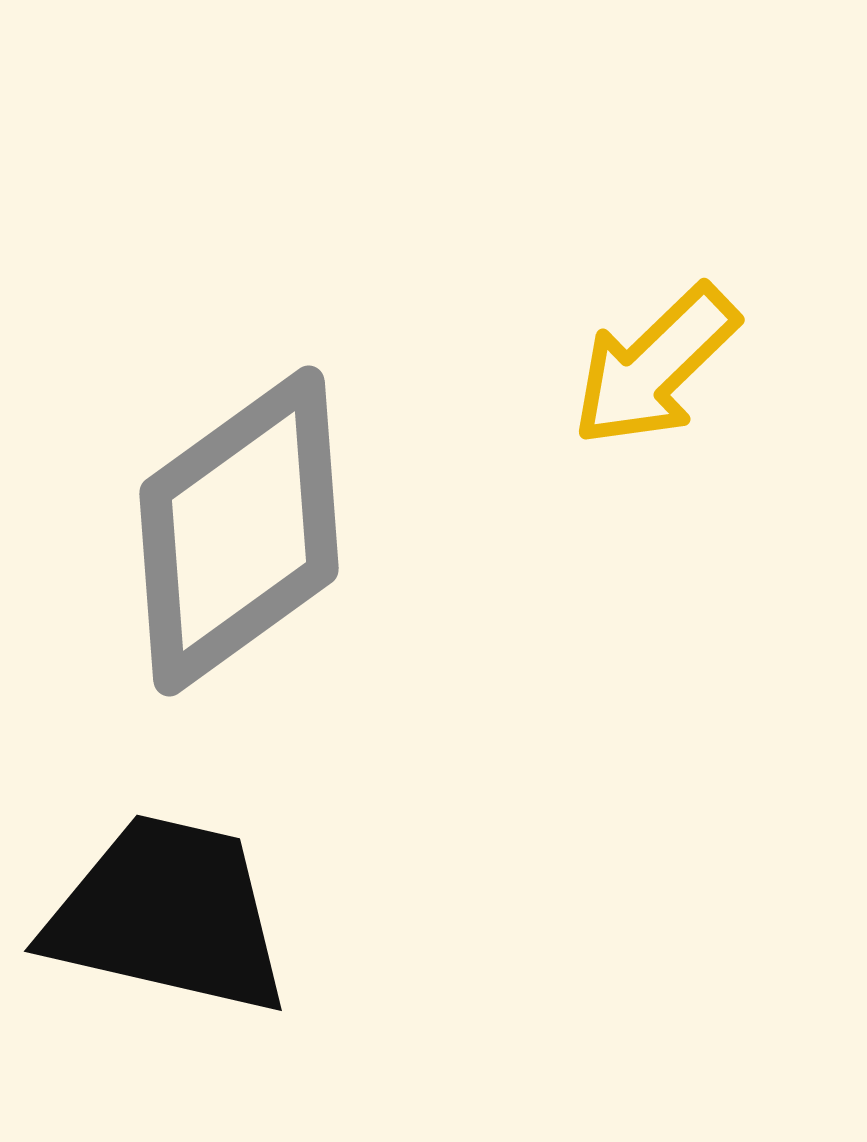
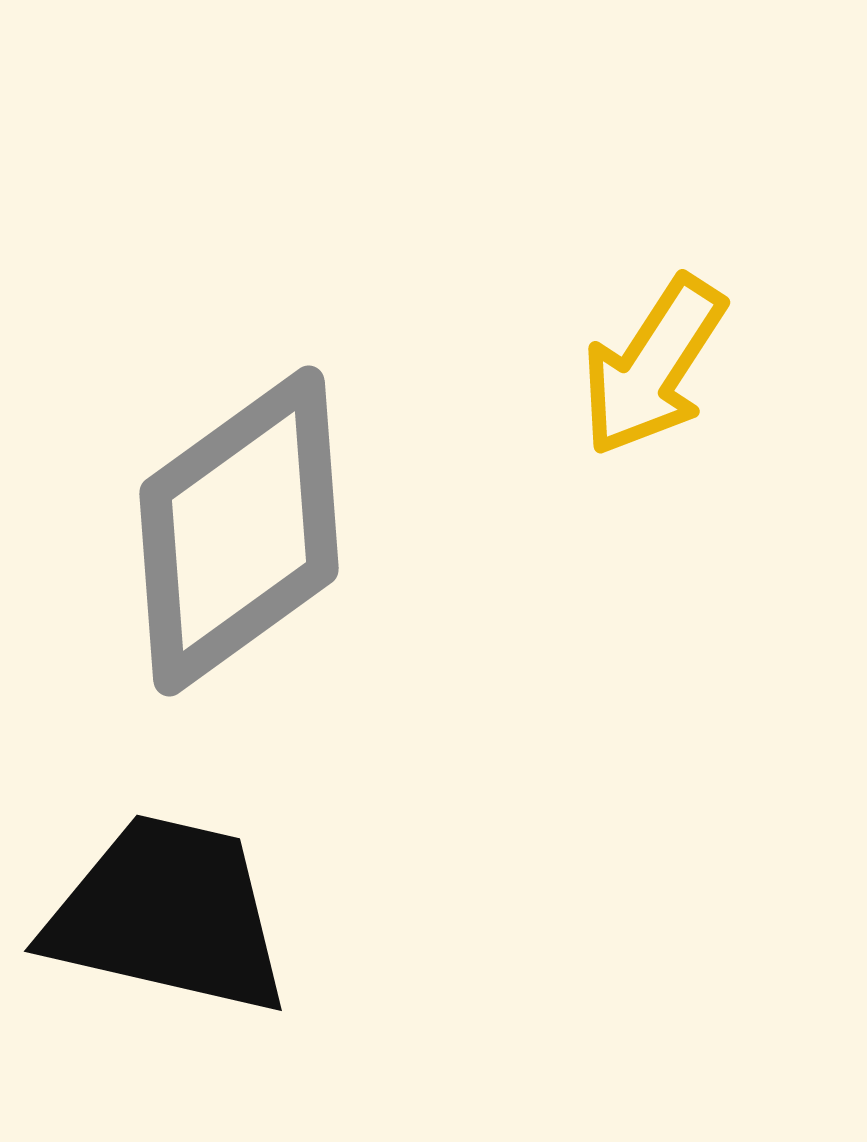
yellow arrow: moved 2 px left; rotated 13 degrees counterclockwise
